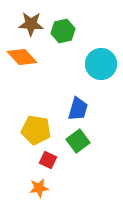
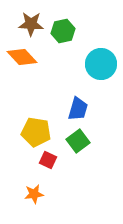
yellow pentagon: moved 2 px down
orange star: moved 5 px left, 6 px down
